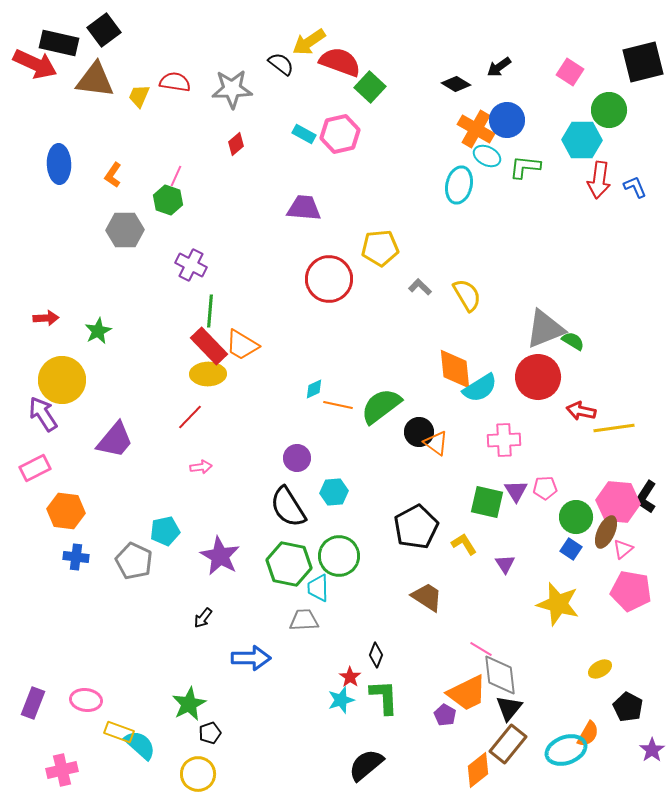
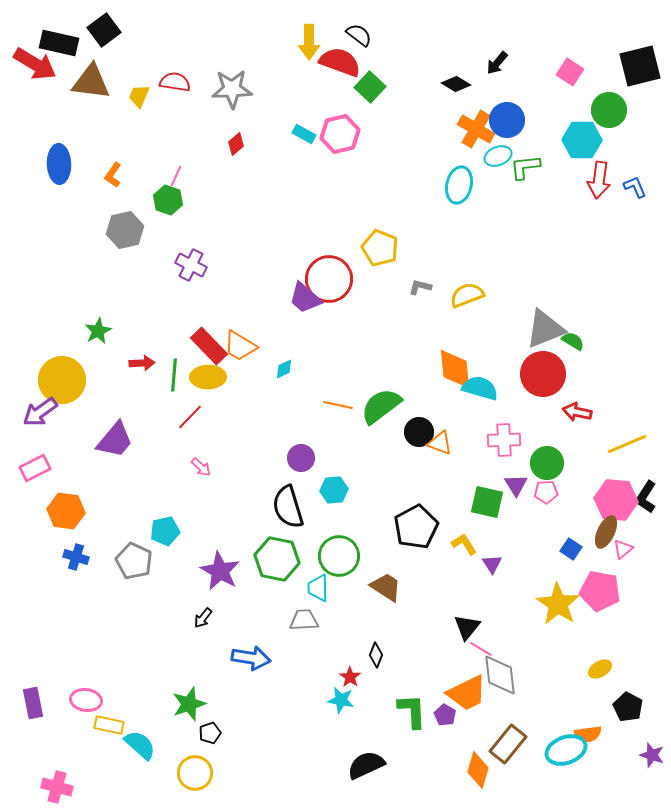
yellow arrow at (309, 42): rotated 56 degrees counterclockwise
black square at (643, 62): moved 3 px left, 4 px down
red arrow at (35, 64): rotated 6 degrees clockwise
black semicircle at (281, 64): moved 78 px right, 29 px up
black arrow at (499, 67): moved 2 px left, 4 px up; rotated 15 degrees counterclockwise
brown triangle at (95, 80): moved 4 px left, 2 px down
cyan ellipse at (487, 156): moved 11 px right; rotated 48 degrees counterclockwise
green L-shape at (525, 167): rotated 12 degrees counterclockwise
purple trapezoid at (304, 208): moved 1 px right, 90 px down; rotated 144 degrees counterclockwise
gray hexagon at (125, 230): rotated 12 degrees counterclockwise
yellow pentagon at (380, 248): rotated 27 degrees clockwise
gray L-shape at (420, 287): rotated 30 degrees counterclockwise
yellow semicircle at (467, 295): rotated 80 degrees counterclockwise
green line at (210, 311): moved 36 px left, 64 px down
red arrow at (46, 318): moved 96 px right, 45 px down
orange trapezoid at (242, 345): moved 2 px left, 1 px down
yellow ellipse at (208, 374): moved 3 px down
red circle at (538, 377): moved 5 px right, 3 px up
cyan semicircle at (480, 388): rotated 132 degrees counterclockwise
cyan diamond at (314, 389): moved 30 px left, 20 px up
red arrow at (581, 411): moved 4 px left, 1 px down
purple arrow at (43, 414): moved 3 px left, 2 px up; rotated 93 degrees counterclockwise
yellow line at (614, 428): moved 13 px right, 16 px down; rotated 15 degrees counterclockwise
orange triangle at (436, 443): moved 4 px right; rotated 16 degrees counterclockwise
purple circle at (297, 458): moved 4 px right
pink arrow at (201, 467): rotated 50 degrees clockwise
pink pentagon at (545, 488): moved 1 px right, 4 px down
purple triangle at (516, 491): moved 6 px up
cyan hexagon at (334, 492): moved 2 px up
pink hexagon at (618, 502): moved 2 px left, 2 px up
black semicircle at (288, 507): rotated 15 degrees clockwise
green circle at (576, 517): moved 29 px left, 54 px up
purple star at (220, 556): moved 15 px down
blue cross at (76, 557): rotated 10 degrees clockwise
green hexagon at (289, 564): moved 12 px left, 5 px up
purple triangle at (505, 564): moved 13 px left
pink pentagon at (631, 591): moved 31 px left
brown trapezoid at (427, 597): moved 41 px left, 10 px up
yellow star at (558, 604): rotated 18 degrees clockwise
blue arrow at (251, 658): rotated 9 degrees clockwise
green L-shape at (384, 697): moved 28 px right, 14 px down
cyan star at (341, 700): rotated 28 degrees clockwise
purple rectangle at (33, 703): rotated 32 degrees counterclockwise
green star at (189, 704): rotated 8 degrees clockwise
black triangle at (509, 708): moved 42 px left, 81 px up
yellow rectangle at (119, 732): moved 10 px left, 7 px up; rotated 8 degrees counterclockwise
orange semicircle at (588, 734): rotated 52 degrees clockwise
purple star at (652, 750): moved 5 px down; rotated 20 degrees counterclockwise
black semicircle at (366, 765): rotated 15 degrees clockwise
pink cross at (62, 770): moved 5 px left, 17 px down; rotated 28 degrees clockwise
orange diamond at (478, 770): rotated 36 degrees counterclockwise
yellow circle at (198, 774): moved 3 px left, 1 px up
